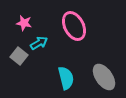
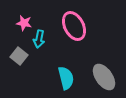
cyan arrow: moved 4 px up; rotated 132 degrees clockwise
